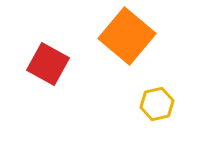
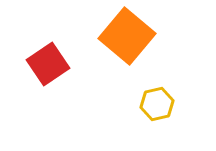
red square: rotated 27 degrees clockwise
